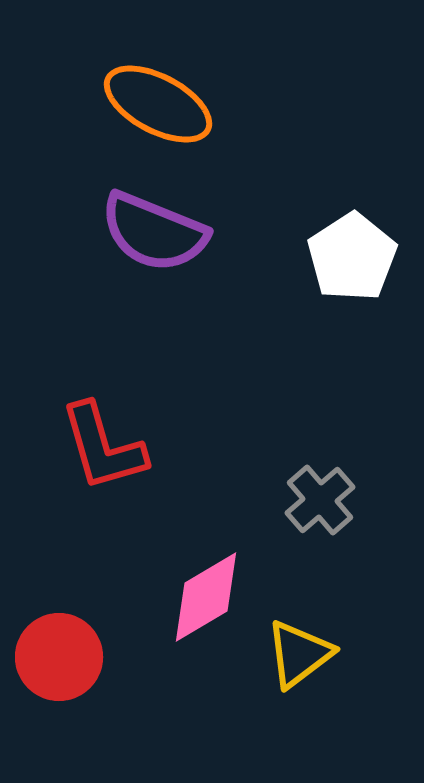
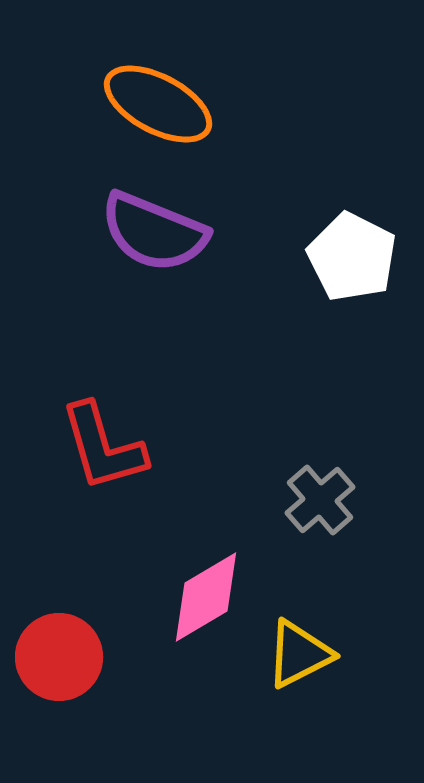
white pentagon: rotated 12 degrees counterclockwise
yellow triangle: rotated 10 degrees clockwise
